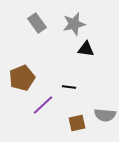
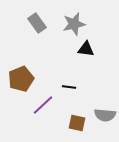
brown pentagon: moved 1 px left, 1 px down
brown square: rotated 24 degrees clockwise
